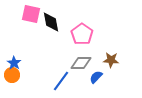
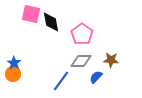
gray diamond: moved 2 px up
orange circle: moved 1 px right, 1 px up
